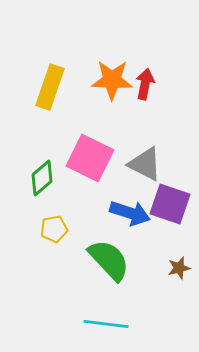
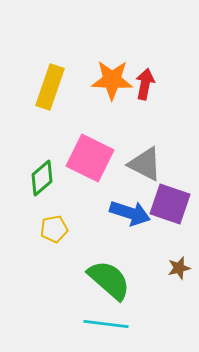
green semicircle: moved 20 px down; rotated 6 degrees counterclockwise
